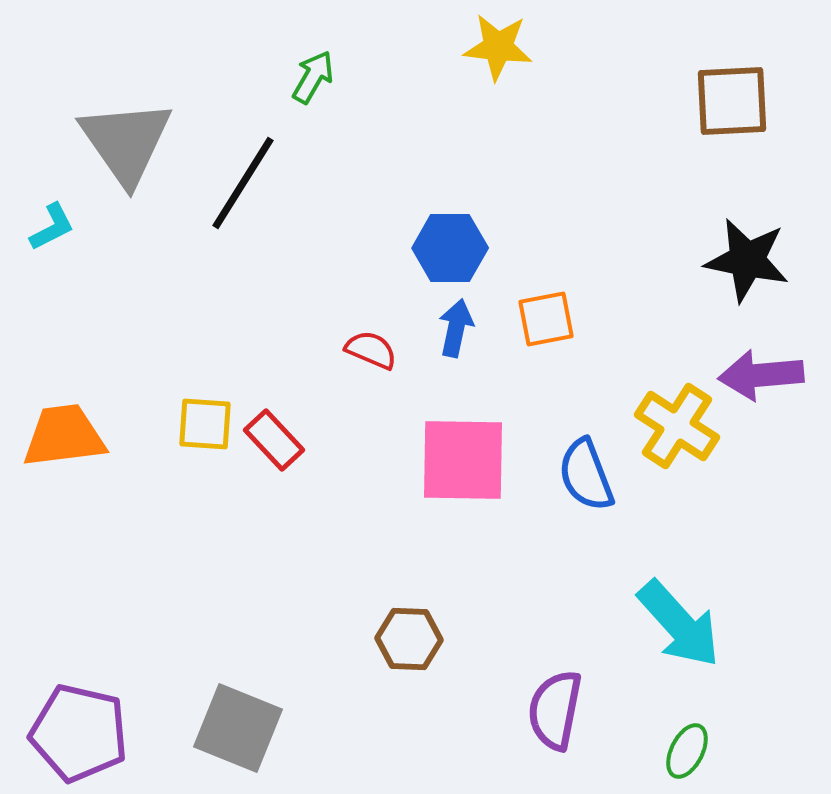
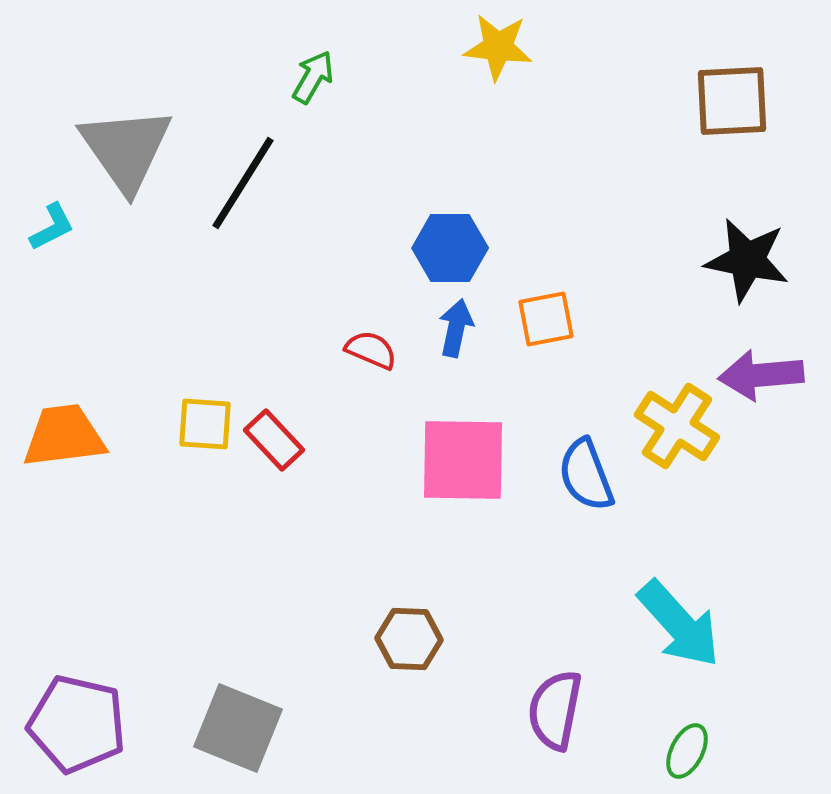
gray triangle: moved 7 px down
purple pentagon: moved 2 px left, 9 px up
